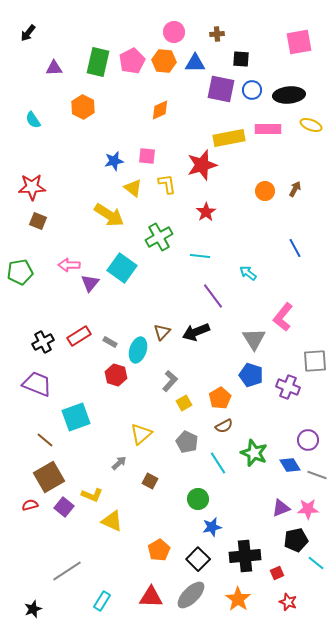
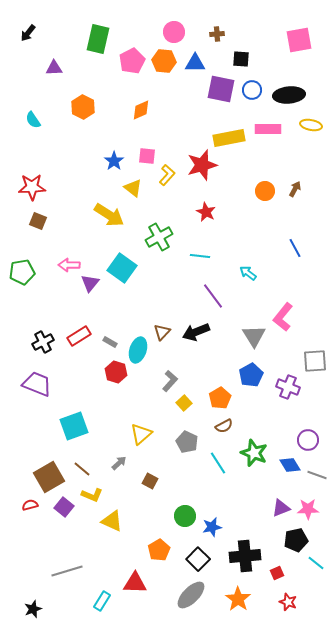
pink square at (299, 42): moved 2 px up
green rectangle at (98, 62): moved 23 px up
orange diamond at (160, 110): moved 19 px left
yellow ellipse at (311, 125): rotated 10 degrees counterclockwise
blue star at (114, 161): rotated 24 degrees counterclockwise
yellow L-shape at (167, 184): moved 9 px up; rotated 50 degrees clockwise
red star at (206, 212): rotated 12 degrees counterclockwise
green pentagon at (20, 272): moved 2 px right
gray triangle at (254, 339): moved 3 px up
red hexagon at (116, 375): moved 3 px up
blue pentagon at (251, 375): rotated 25 degrees clockwise
yellow square at (184, 403): rotated 14 degrees counterclockwise
cyan square at (76, 417): moved 2 px left, 9 px down
brown line at (45, 440): moved 37 px right, 29 px down
green circle at (198, 499): moved 13 px left, 17 px down
gray line at (67, 571): rotated 16 degrees clockwise
red triangle at (151, 597): moved 16 px left, 14 px up
